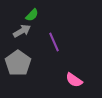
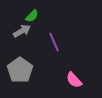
green semicircle: moved 1 px down
gray pentagon: moved 2 px right, 7 px down
pink semicircle: rotated 12 degrees clockwise
